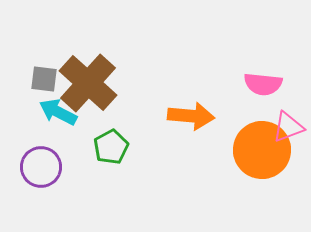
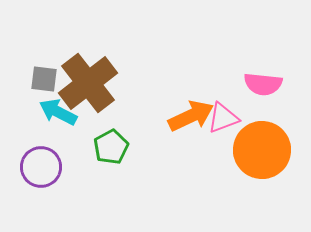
brown cross: rotated 10 degrees clockwise
orange arrow: rotated 30 degrees counterclockwise
pink triangle: moved 65 px left, 9 px up
